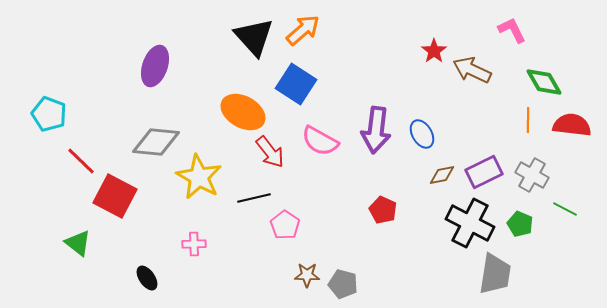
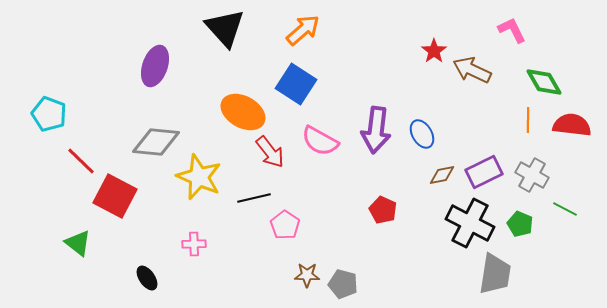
black triangle: moved 29 px left, 9 px up
yellow star: rotated 6 degrees counterclockwise
